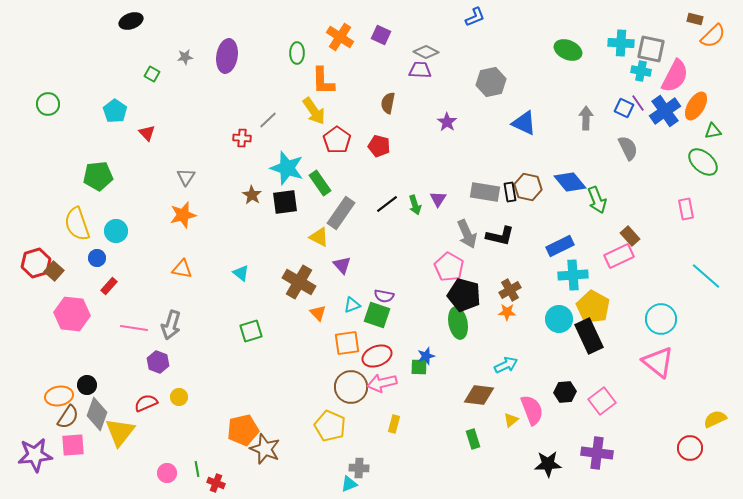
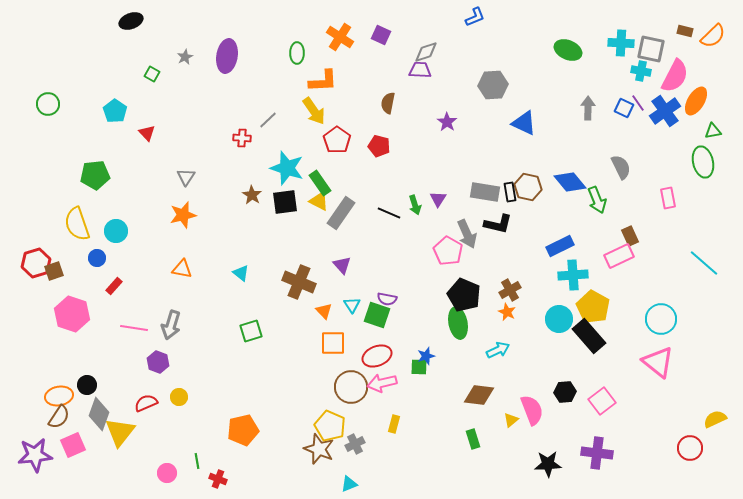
brown rectangle at (695, 19): moved 10 px left, 12 px down
gray diamond at (426, 52): rotated 45 degrees counterclockwise
gray star at (185, 57): rotated 21 degrees counterclockwise
orange L-shape at (323, 81): rotated 92 degrees counterclockwise
gray hexagon at (491, 82): moved 2 px right, 3 px down; rotated 8 degrees clockwise
orange ellipse at (696, 106): moved 5 px up
gray arrow at (586, 118): moved 2 px right, 10 px up
gray semicircle at (628, 148): moved 7 px left, 19 px down
green ellipse at (703, 162): rotated 36 degrees clockwise
green pentagon at (98, 176): moved 3 px left, 1 px up
black line at (387, 204): moved 2 px right, 9 px down; rotated 60 degrees clockwise
pink rectangle at (686, 209): moved 18 px left, 11 px up
black L-shape at (500, 236): moved 2 px left, 12 px up
brown rectangle at (630, 236): rotated 18 degrees clockwise
yellow triangle at (319, 237): moved 36 px up
pink pentagon at (449, 267): moved 1 px left, 16 px up
brown square at (54, 271): rotated 30 degrees clockwise
cyan line at (706, 276): moved 2 px left, 13 px up
brown cross at (299, 282): rotated 8 degrees counterclockwise
red rectangle at (109, 286): moved 5 px right
black pentagon at (464, 295): rotated 8 degrees clockwise
purple semicircle at (384, 296): moved 3 px right, 3 px down
cyan triangle at (352, 305): rotated 42 degrees counterclockwise
orange star at (507, 312): rotated 24 degrees clockwise
orange triangle at (318, 313): moved 6 px right, 2 px up
pink hexagon at (72, 314): rotated 12 degrees clockwise
black rectangle at (589, 336): rotated 16 degrees counterclockwise
orange square at (347, 343): moved 14 px left; rotated 8 degrees clockwise
cyan arrow at (506, 365): moved 8 px left, 15 px up
gray diamond at (97, 414): moved 2 px right
brown semicircle at (68, 417): moved 9 px left
pink square at (73, 445): rotated 20 degrees counterclockwise
brown star at (265, 449): moved 54 px right
gray cross at (359, 468): moved 4 px left, 24 px up; rotated 30 degrees counterclockwise
green line at (197, 469): moved 8 px up
red cross at (216, 483): moved 2 px right, 4 px up
